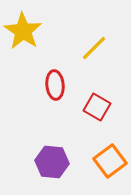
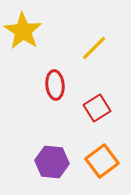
red square: moved 1 px down; rotated 28 degrees clockwise
orange square: moved 8 px left
